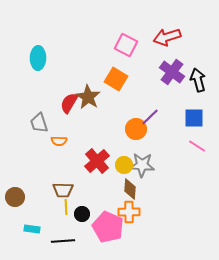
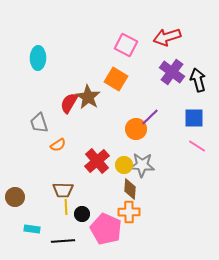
orange semicircle: moved 1 px left, 4 px down; rotated 35 degrees counterclockwise
pink pentagon: moved 2 px left, 2 px down
